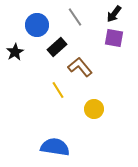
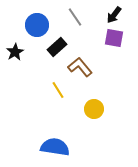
black arrow: moved 1 px down
